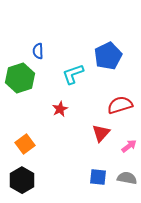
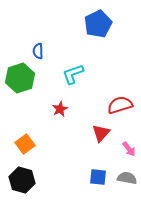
blue pentagon: moved 10 px left, 32 px up
pink arrow: moved 3 px down; rotated 91 degrees clockwise
black hexagon: rotated 15 degrees counterclockwise
